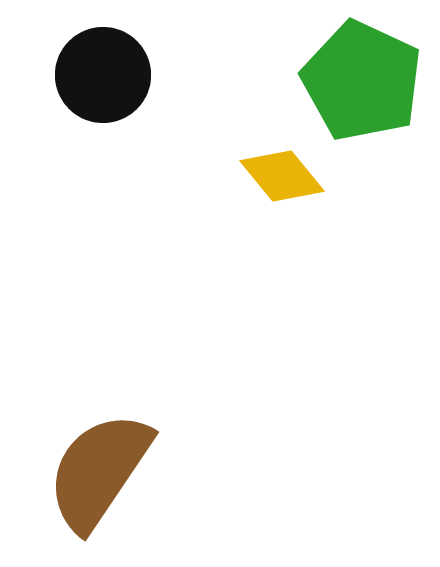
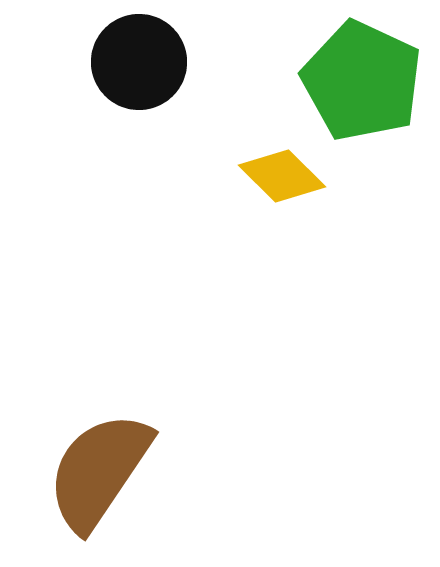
black circle: moved 36 px right, 13 px up
yellow diamond: rotated 6 degrees counterclockwise
